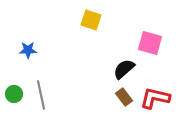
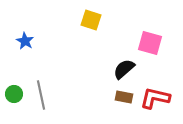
blue star: moved 3 px left, 9 px up; rotated 30 degrees clockwise
brown rectangle: rotated 42 degrees counterclockwise
